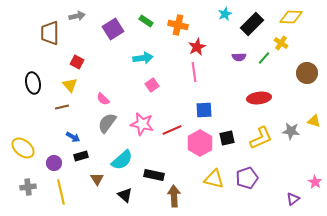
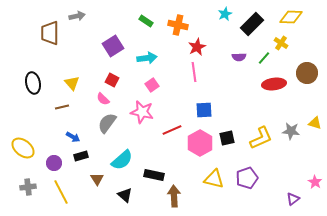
purple square at (113, 29): moved 17 px down
cyan arrow at (143, 58): moved 4 px right
red square at (77, 62): moved 35 px right, 18 px down
yellow triangle at (70, 85): moved 2 px right, 2 px up
red ellipse at (259, 98): moved 15 px right, 14 px up
yellow triangle at (314, 121): moved 1 px right, 2 px down
pink star at (142, 124): moved 12 px up
yellow line at (61, 192): rotated 15 degrees counterclockwise
